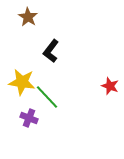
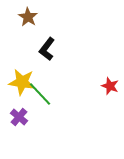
black L-shape: moved 4 px left, 2 px up
green line: moved 7 px left, 3 px up
purple cross: moved 10 px left, 1 px up; rotated 18 degrees clockwise
